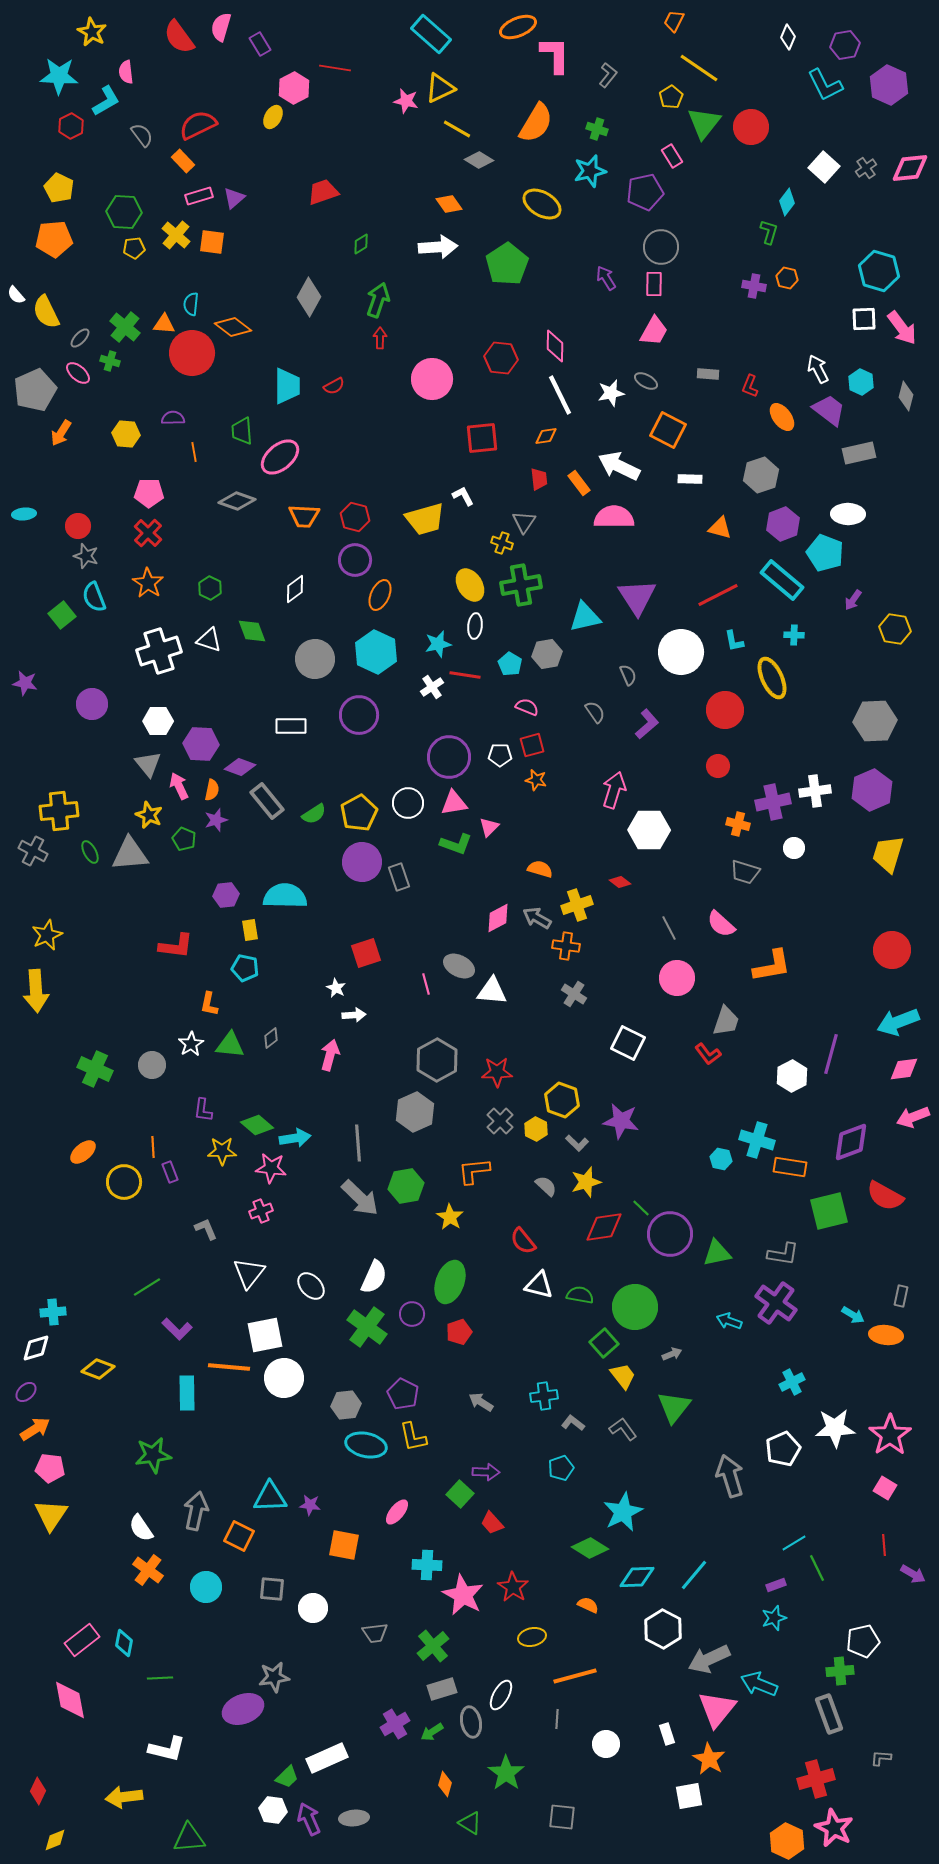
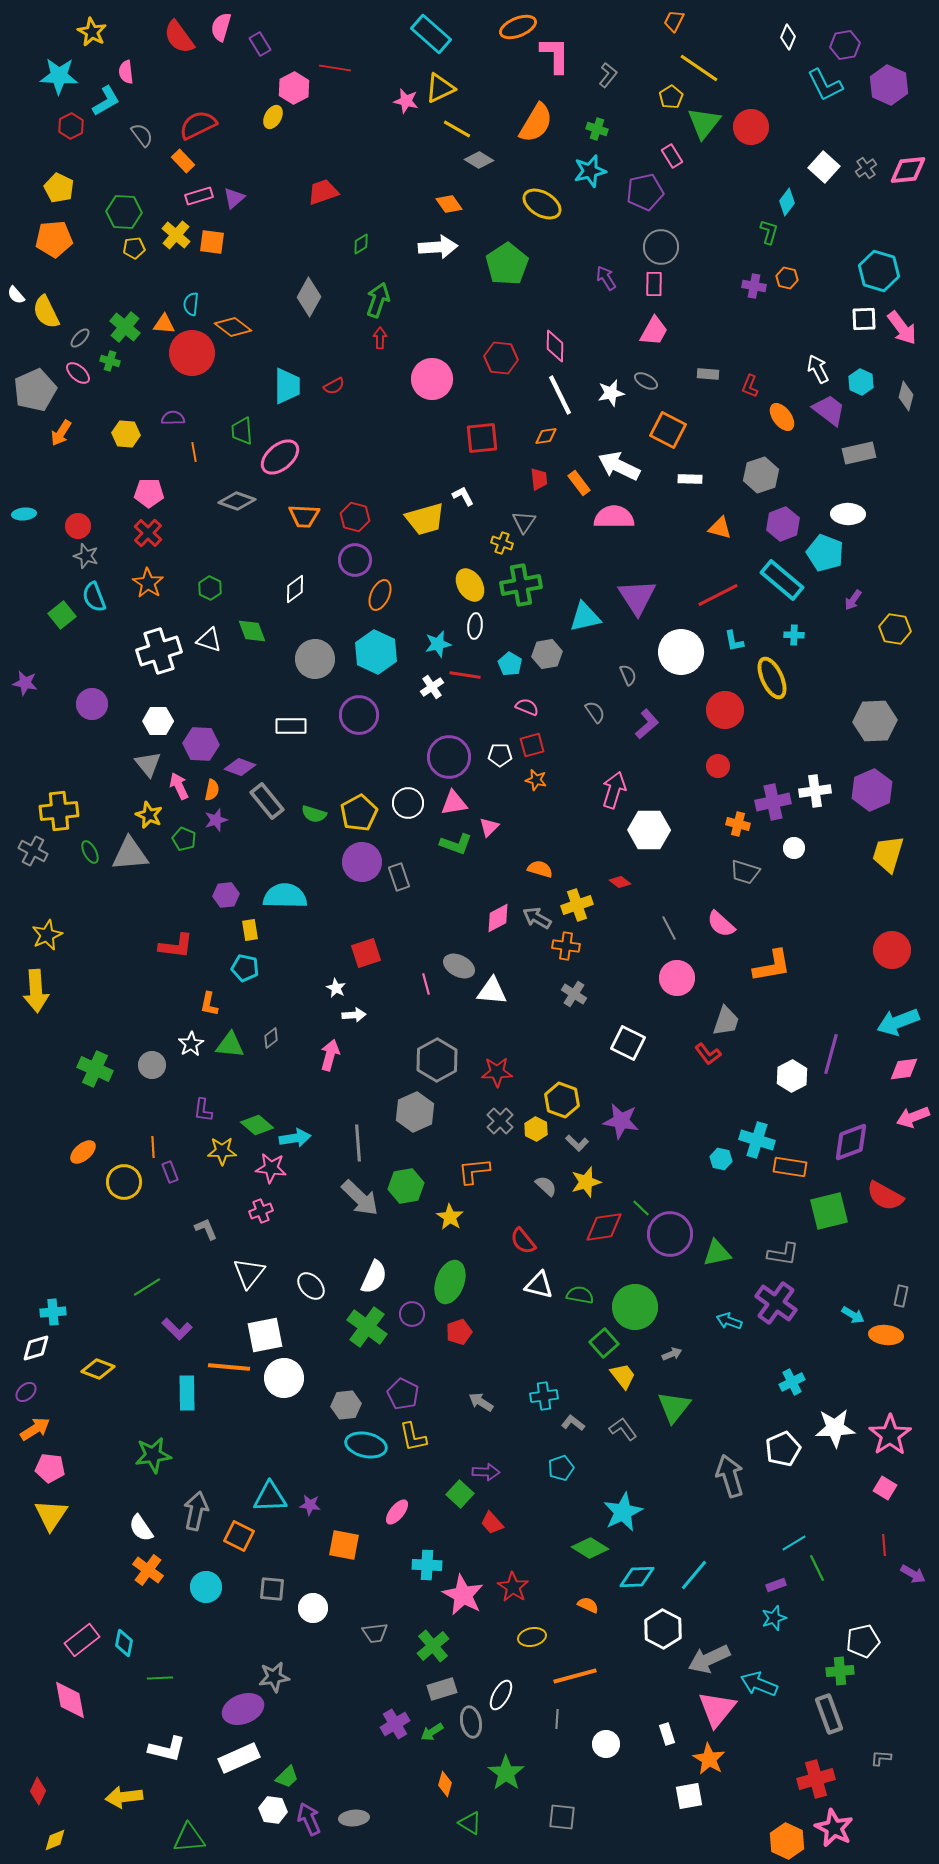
pink diamond at (910, 168): moved 2 px left, 2 px down
green semicircle at (314, 814): rotated 50 degrees clockwise
white rectangle at (327, 1758): moved 88 px left
